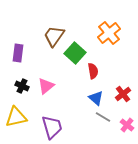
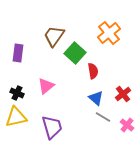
black cross: moved 5 px left, 7 px down
